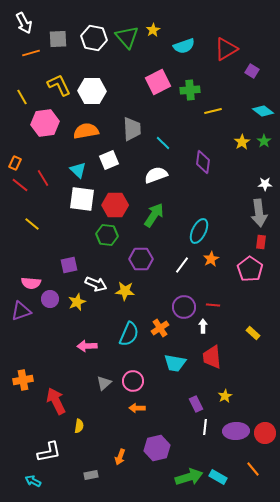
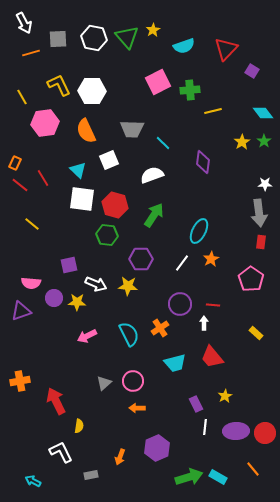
red triangle at (226, 49): rotated 15 degrees counterclockwise
cyan diamond at (263, 111): moved 2 px down; rotated 15 degrees clockwise
gray trapezoid at (132, 129): rotated 95 degrees clockwise
orange semicircle at (86, 131): rotated 105 degrees counterclockwise
white semicircle at (156, 175): moved 4 px left
red hexagon at (115, 205): rotated 15 degrees clockwise
white line at (182, 265): moved 2 px up
pink pentagon at (250, 269): moved 1 px right, 10 px down
yellow star at (125, 291): moved 3 px right, 5 px up
purple circle at (50, 299): moved 4 px right, 1 px up
yellow star at (77, 302): rotated 24 degrees clockwise
purple circle at (184, 307): moved 4 px left, 3 px up
white arrow at (203, 326): moved 1 px right, 3 px up
yellow rectangle at (253, 333): moved 3 px right
cyan semicircle at (129, 334): rotated 50 degrees counterclockwise
pink arrow at (87, 346): moved 10 px up; rotated 24 degrees counterclockwise
red trapezoid at (212, 357): rotated 35 degrees counterclockwise
cyan trapezoid at (175, 363): rotated 25 degrees counterclockwise
orange cross at (23, 380): moved 3 px left, 1 px down
purple hexagon at (157, 448): rotated 10 degrees counterclockwise
white L-shape at (49, 452): moved 12 px right; rotated 105 degrees counterclockwise
